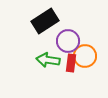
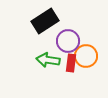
orange circle: moved 1 px right
